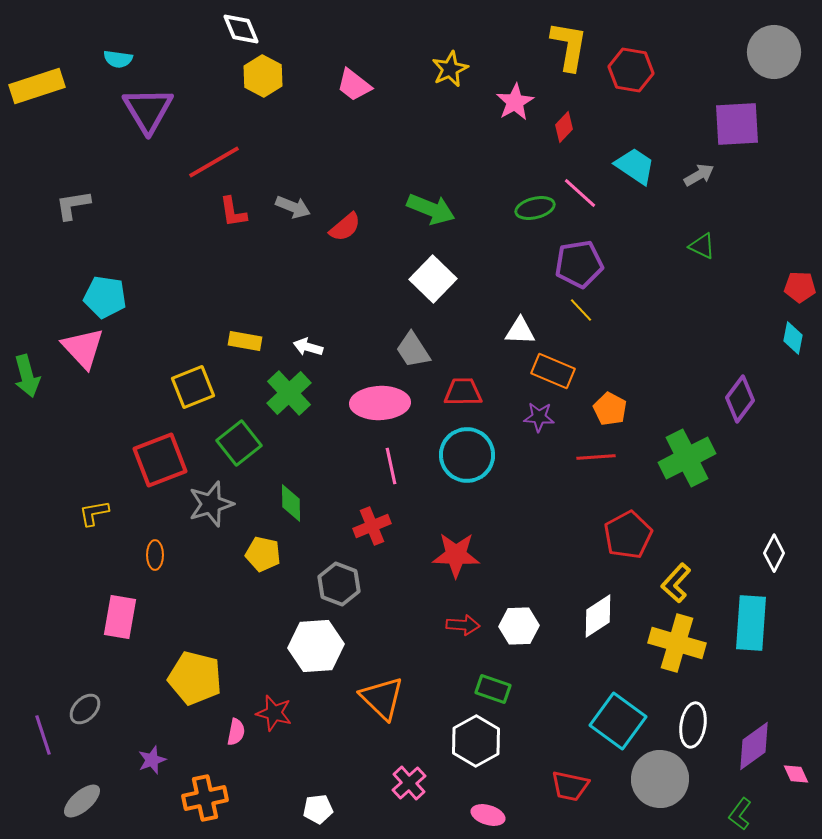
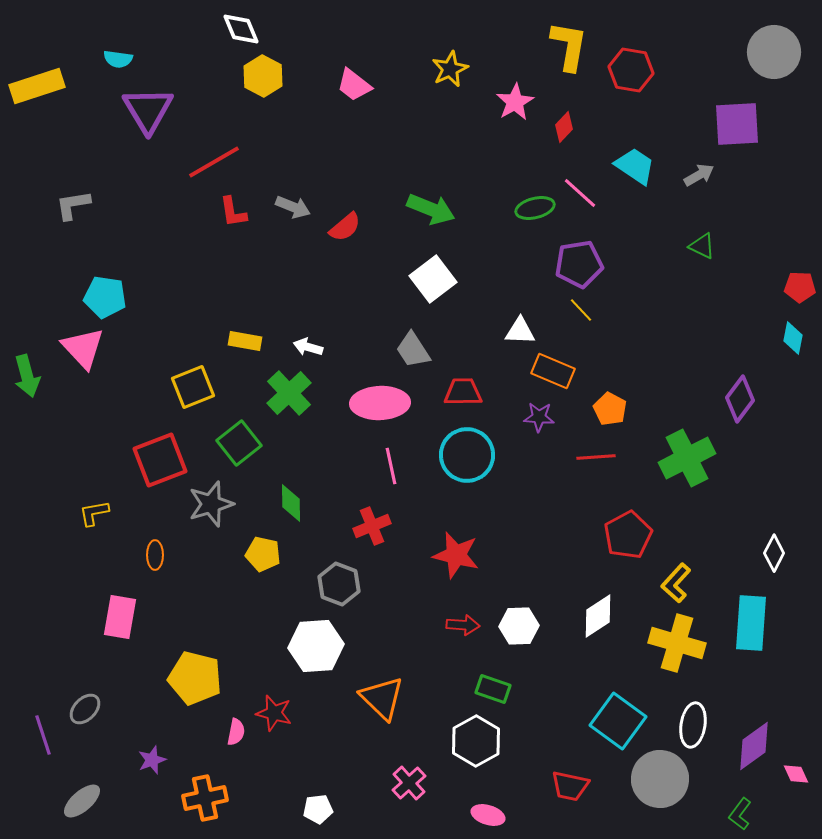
white square at (433, 279): rotated 9 degrees clockwise
red star at (456, 555): rotated 12 degrees clockwise
